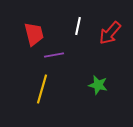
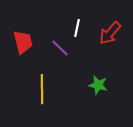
white line: moved 1 px left, 2 px down
red trapezoid: moved 11 px left, 8 px down
purple line: moved 6 px right, 7 px up; rotated 54 degrees clockwise
yellow line: rotated 16 degrees counterclockwise
